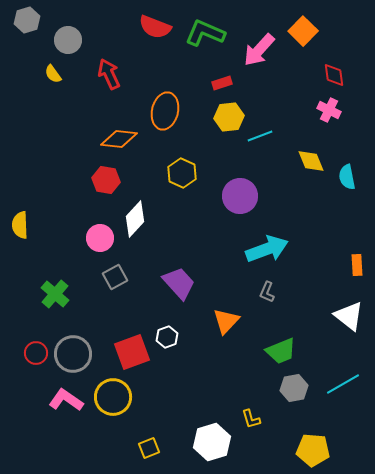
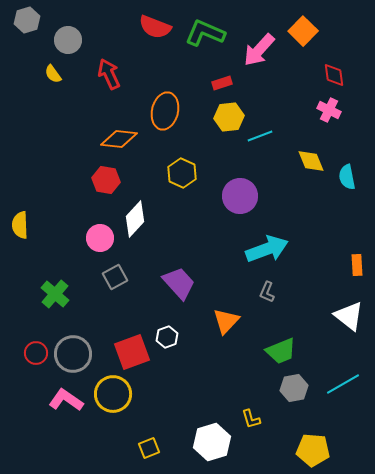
yellow circle at (113, 397): moved 3 px up
